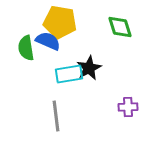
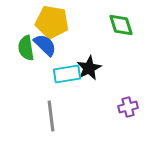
yellow pentagon: moved 8 px left
green diamond: moved 1 px right, 2 px up
blue semicircle: moved 3 px left, 4 px down; rotated 20 degrees clockwise
cyan rectangle: moved 2 px left
purple cross: rotated 12 degrees counterclockwise
gray line: moved 5 px left
